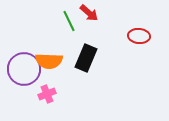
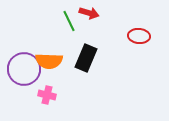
red arrow: rotated 24 degrees counterclockwise
pink cross: moved 1 px down; rotated 36 degrees clockwise
